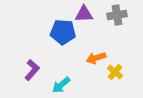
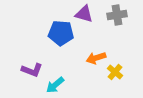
purple triangle: rotated 18 degrees clockwise
blue pentagon: moved 2 px left, 1 px down
purple L-shape: rotated 70 degrees clockwise
cyan arrow: moved 6 px left
